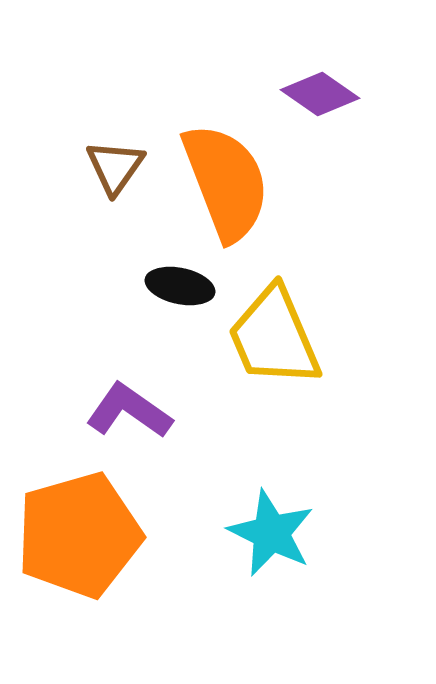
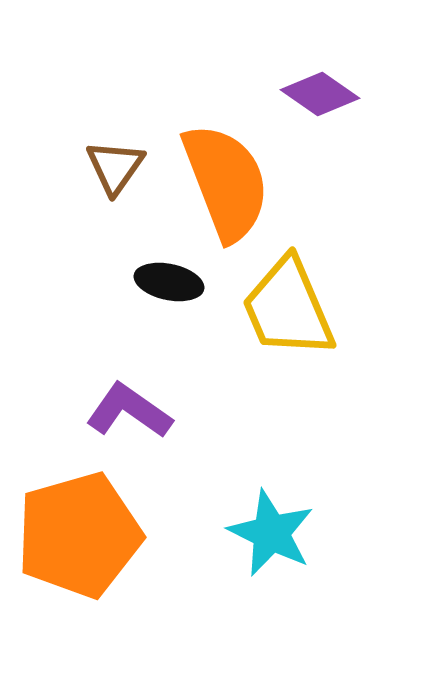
black ellipse: moved 11 px left, 4 px up
yellow trapezoid: moved 14 px right, 29 px up
